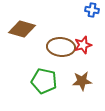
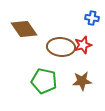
blue cross: moved 8 px down
brown diamond: moved 2 px right; rotated 40 degrees clockwise
